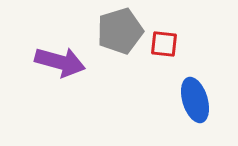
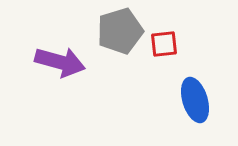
red square: rotated 12 degrees counterclockwise
